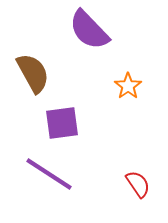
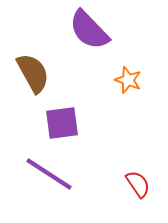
orange star: moved 6 px up; rotated 16 degrees counterclockwise
